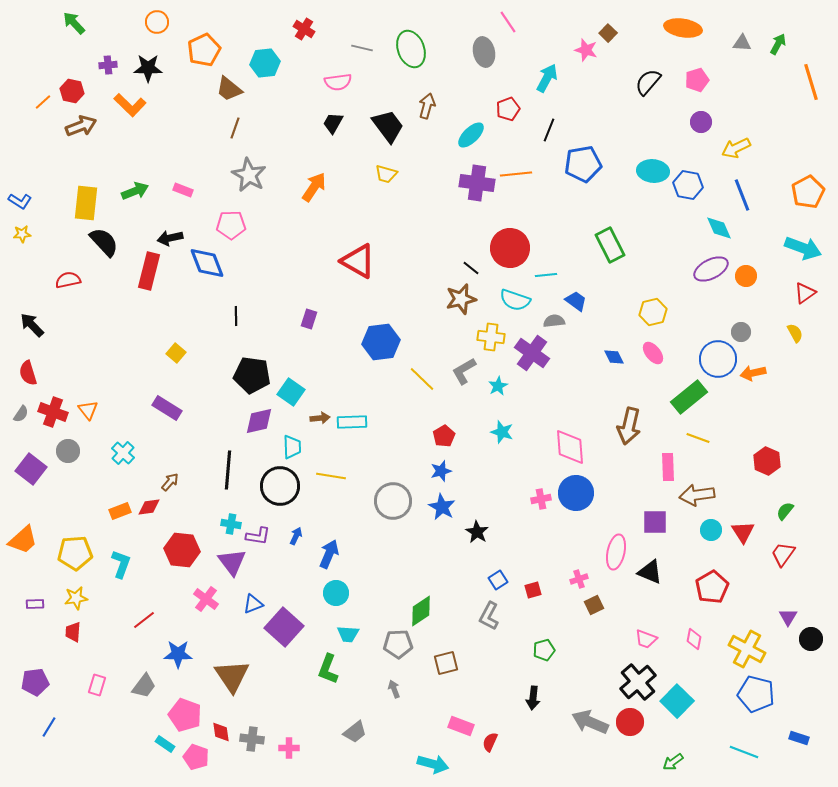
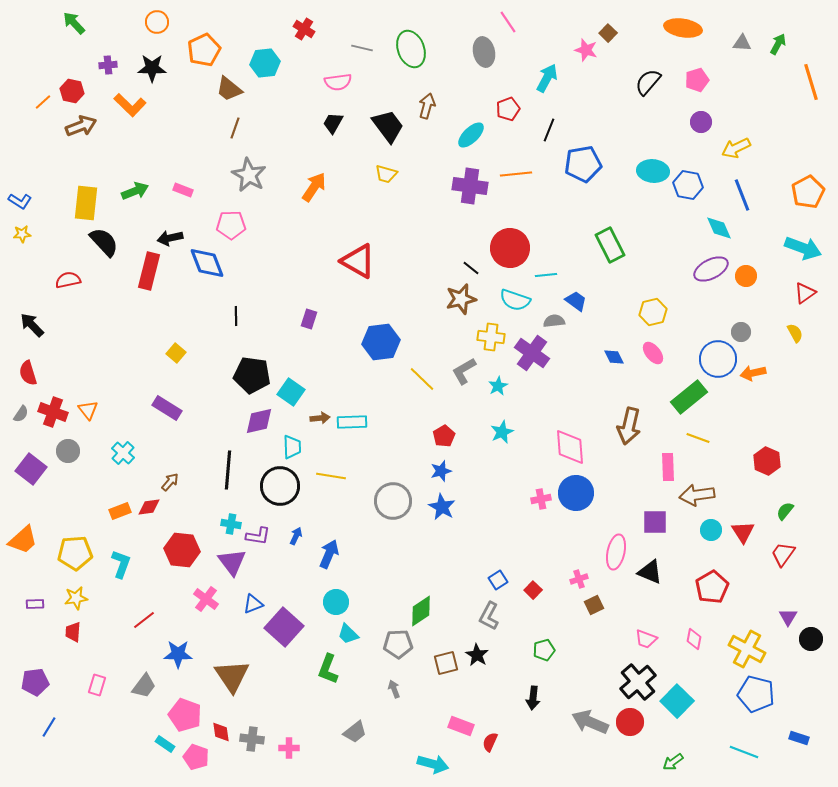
black star at (148, 68): moved 4 px right
purple cross at (477, 183): moved 7 px left, 3 px down
cyan star at (502, 432): rotated 30 degrees clockwise
black star at (477, 532): moved 123 px down
red square at (533, 590): rotated 30 degrees counterclockwise
cyan circle at (336, 593): moved 9 px down
cyan trapezoid at (348, 634): rotated 40 degrees clockwise
